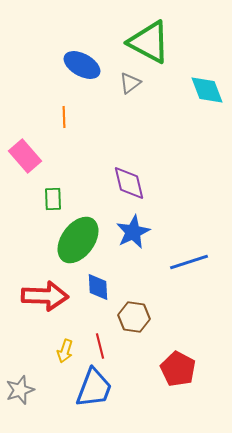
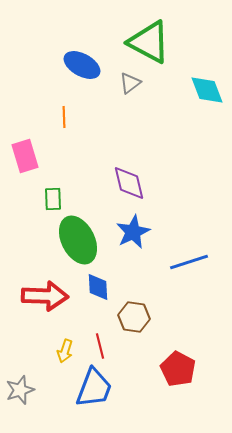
pink rectangle: rotated 24 degrees clockwise
green ellipse: rotated 63 degrees counterclockwise
